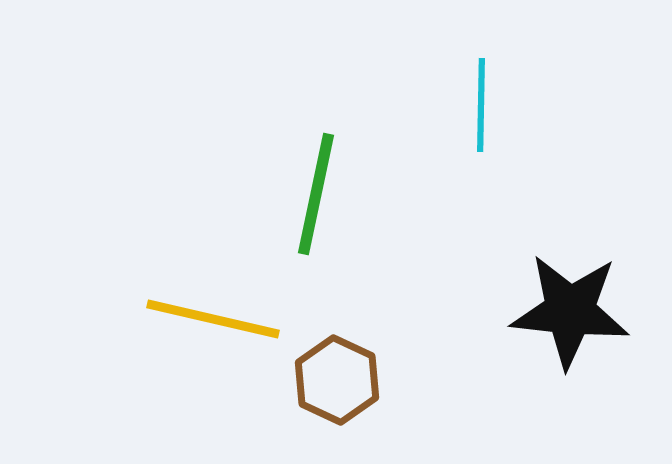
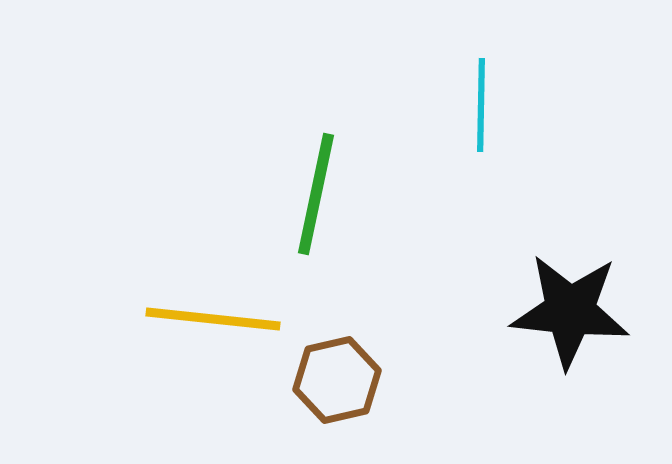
yellow line: rotated 7 degrees counterclockwise
brown hexagon: rotated 22 degrees clockwise
